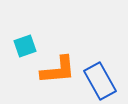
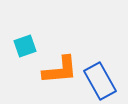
orange L-shape: moved 2 px right
